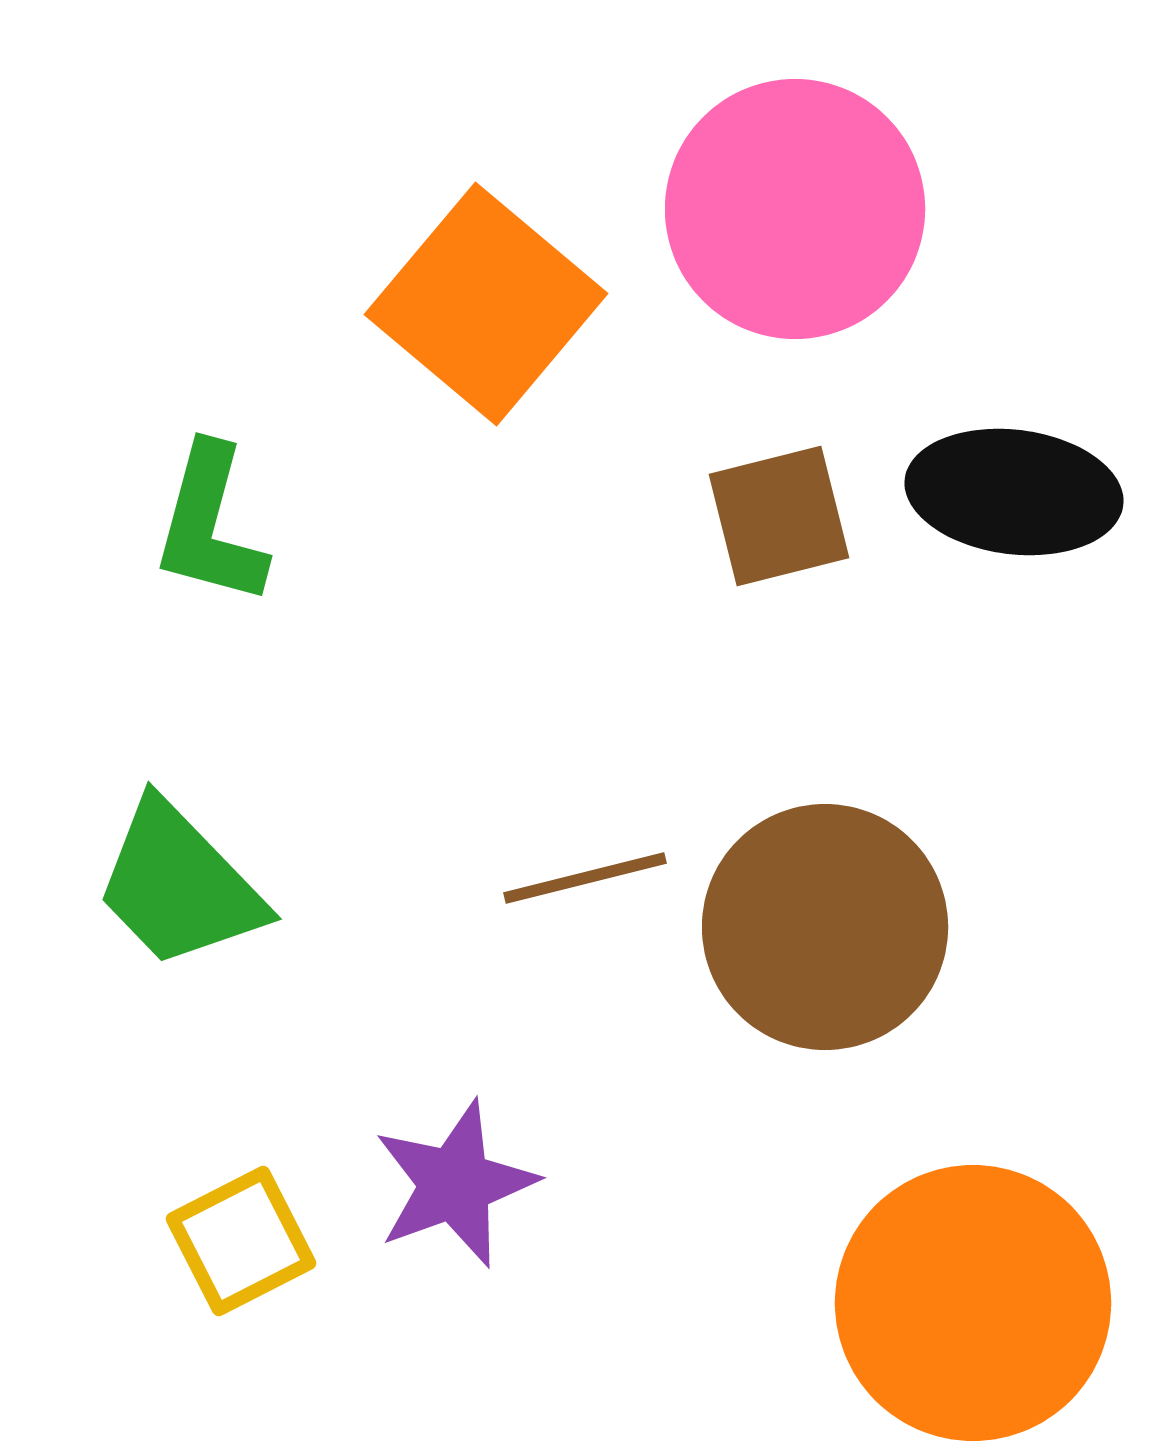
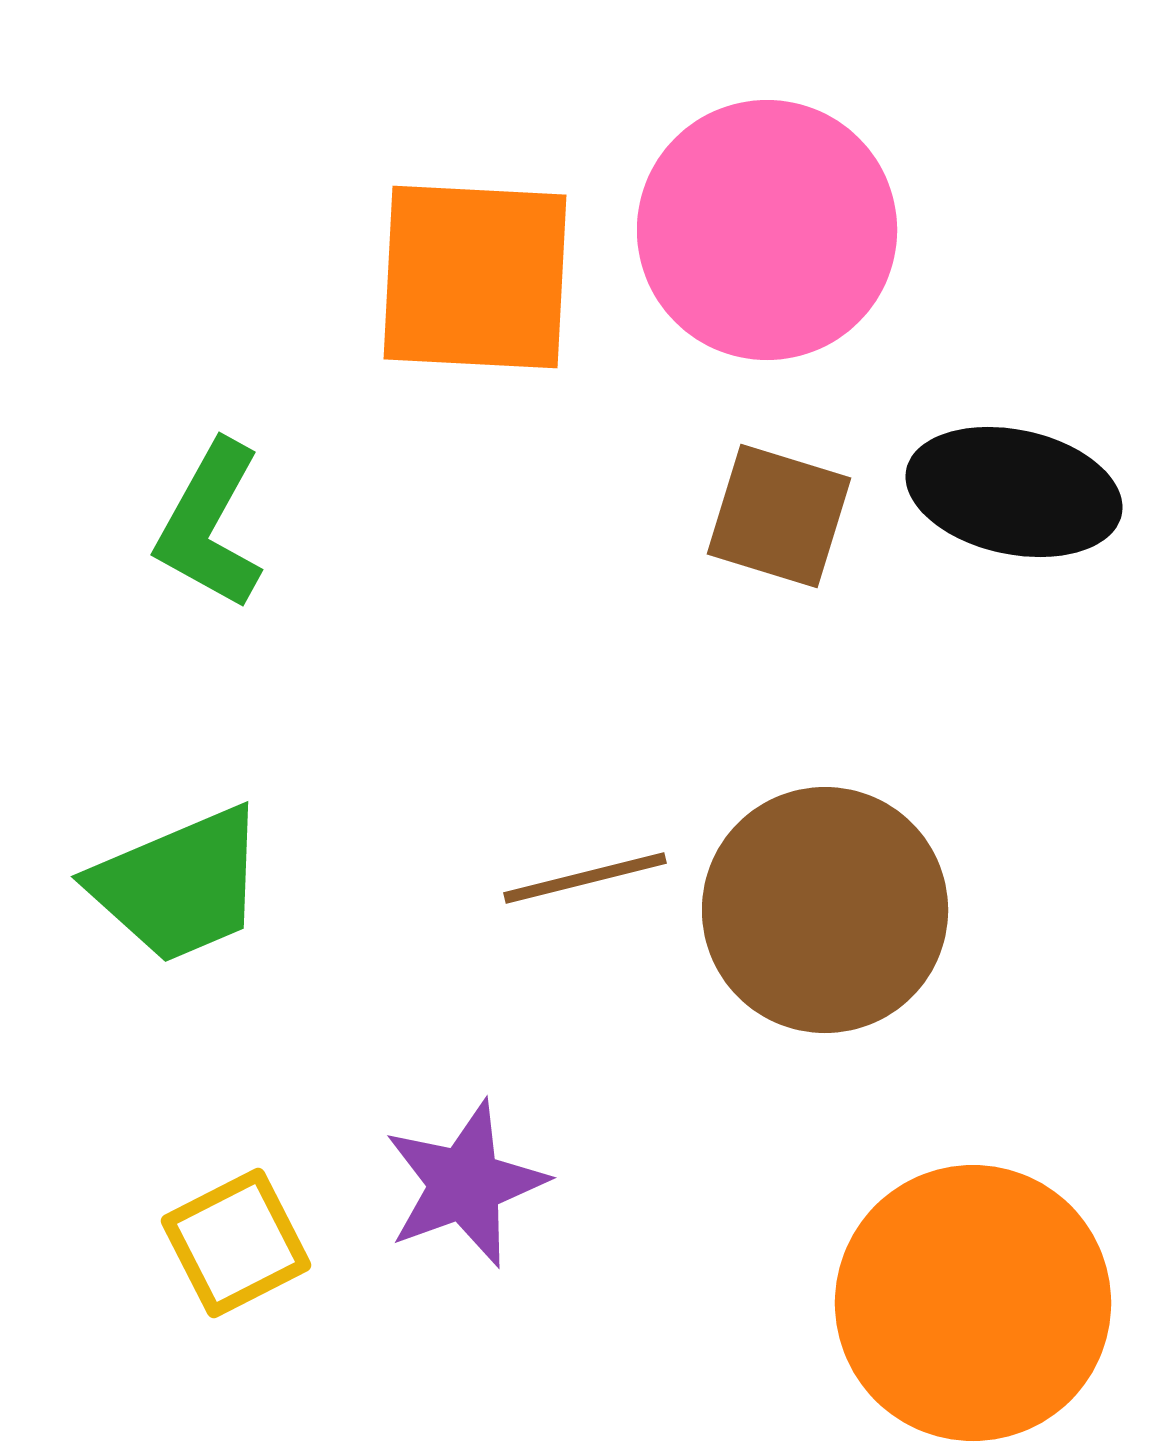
pink circle: moved 28 px left, 21 px down
orange square: moved 11 px left, 27 px up; rotated 37 degrees counterclockwise
black ellipse: rotated 5 degrees clockwise
brown square: rotated 31 degrees clockwise
green L-shape: rotated 14 degrees clockwise
green trapezoid: rotated 69 degrees counterclockwise
brown circle: moved 17 px up
purple star: moved 10 px right
yellow square: moved 5 px left, 2 px down
